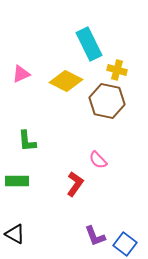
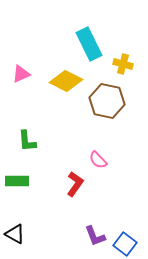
yellow cross: moved 6 px right, 6 px up
